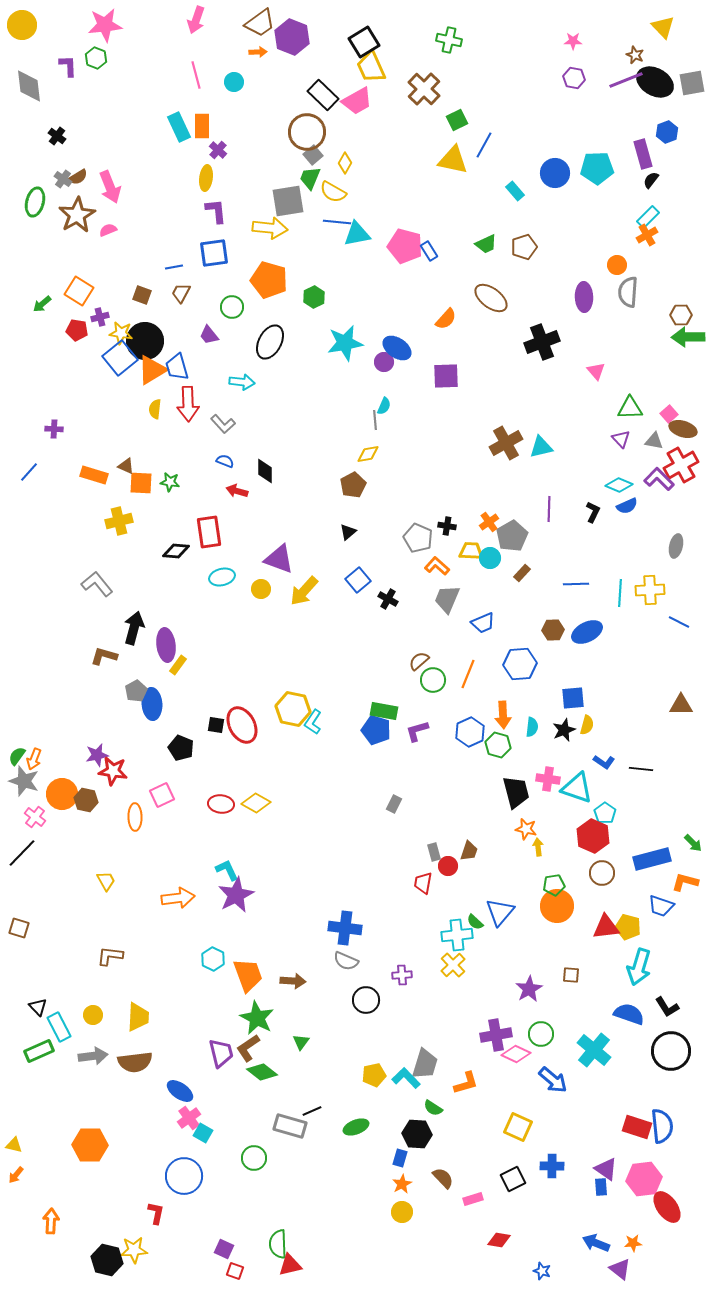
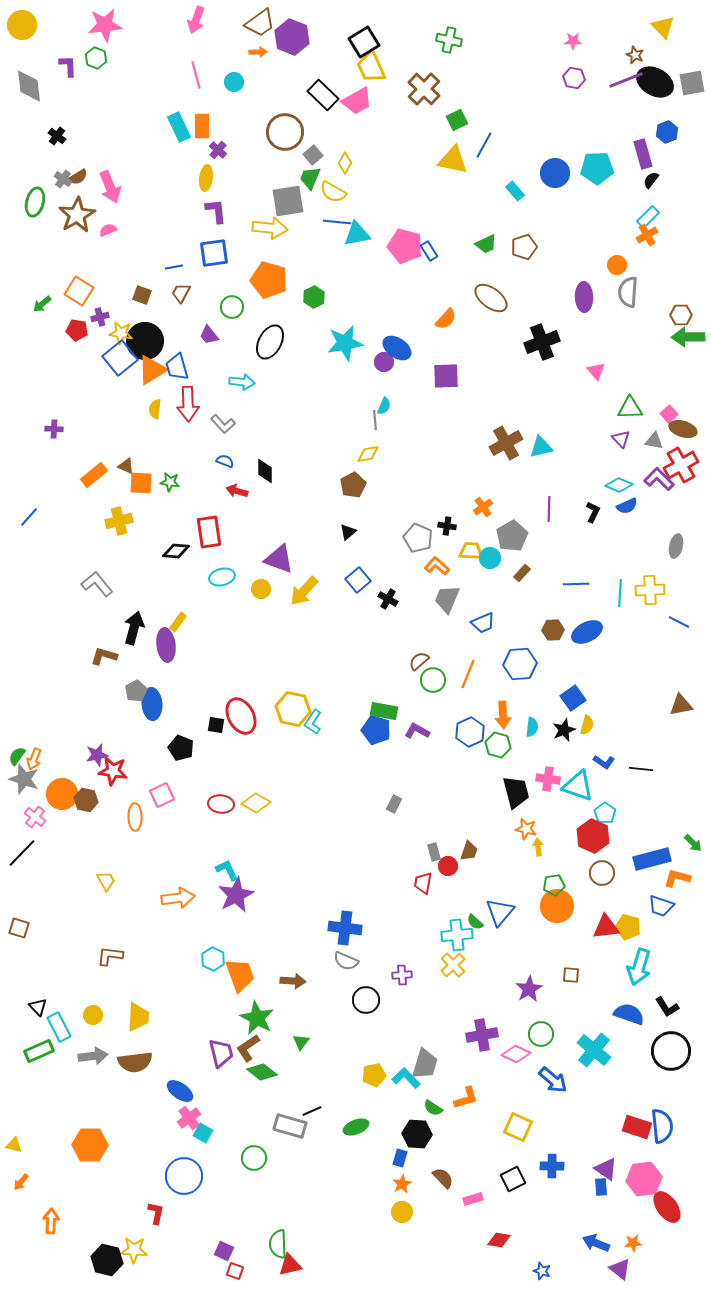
brown circle at (307, 132): moved 22 px left
blue line at (29, 472): moved 45 px down
orange rectangle at (94, 475): rotated 56 degrees counterclockwise
orange cross at (489, 522): moved 6 px left, 15 px up
yellow rectangle at (178, 665): moved 43 px up
blue square at (573, 698): rotated 30 degrees counterclockwise
brown triangle at (681, 705): rotated 10 degrees counterclockwise
red ellipse at (242, 725): moved 1 px left, 9 px up
purple L-shape at (417, 731): rotated 45 degrees clockwise
gray star at (24, 781): moved 2 px up
cyan triangle at (577, 788): moved 1 px right, 2 px up
orange L-shape at (685, 882): moved 8 px left, 4 px up
orange trapezoid at (248, 975): moved 8 px left
purple cross at (496, 1035): moved 14 px left
orange L-shape at (466, 1083): moved 15 px down
orange arrow at (16, 1175): moved 5 px right, 7 px down
purple square at (224, 1249): moved 2 px down
yellow star at (134, 1250): rotated 8 degrees clockwise
